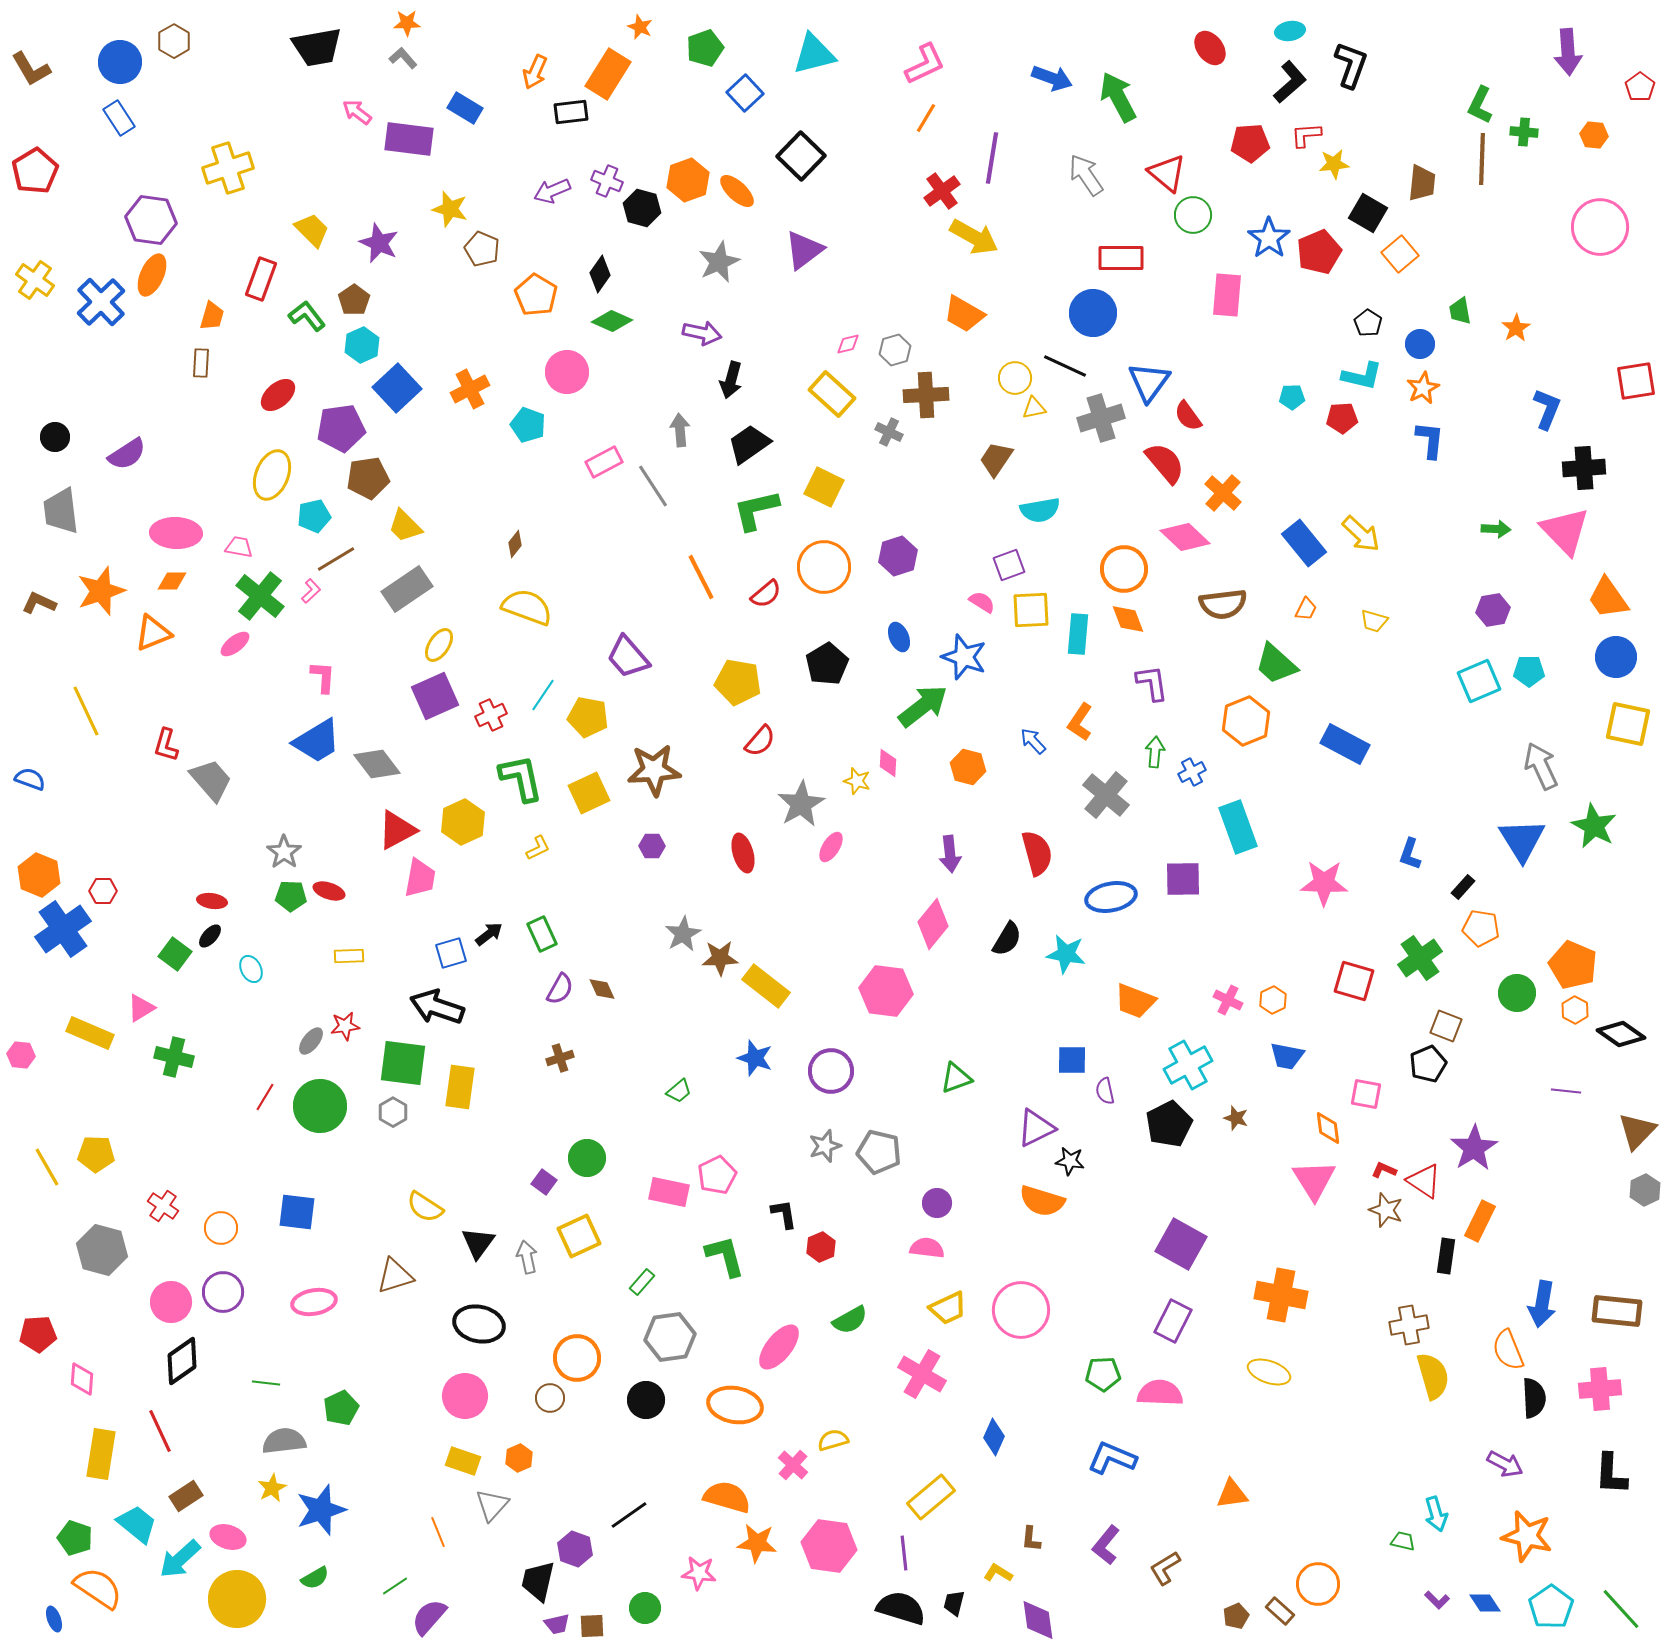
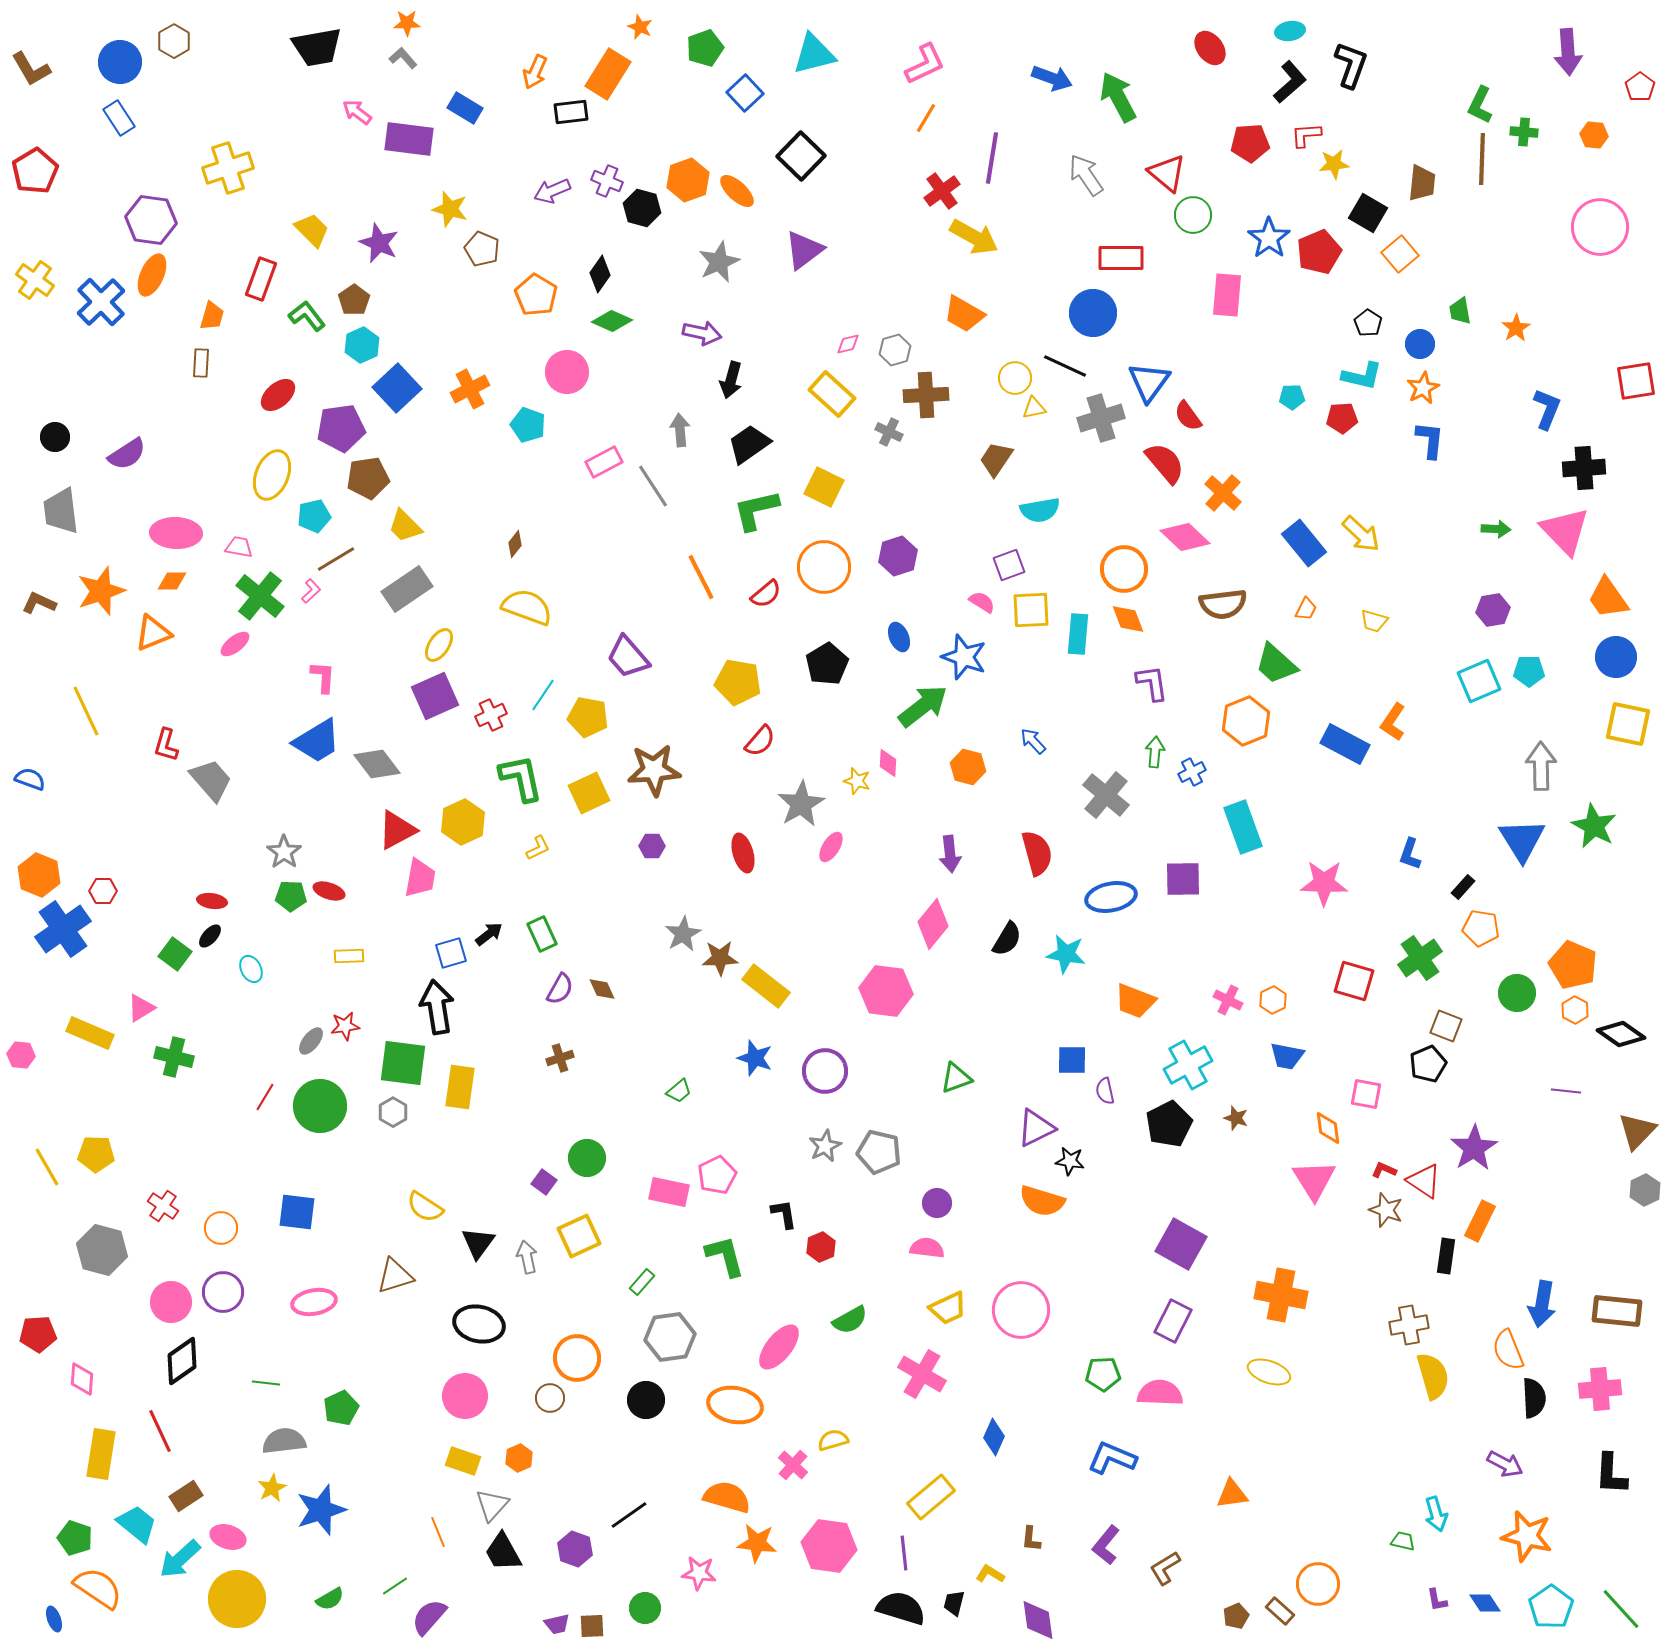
orange L-shape at (1080, 722): moved 313 px right
gray arrow at (1541, 766): rotated 24 degrees clockwise
cyan rectangle at (1238, 827): moved 5 px right
black arrow at (437, 1007): rotated 62 degrees clockwise
purple circle at (831, 1071): moved 6 px left
gray star at (825, 1146): rotated 8 degrees counterclockwise
yellow L-shape at (998, 1573): moved 8 px left, 1 px down
green semicircle at (315, 1578): moved 15 px right, 21 px down
black trapezoid at (538, 1581): moved 35 px left, 29 px up; rotated 42 degrees counterclockwise
purple L-shape at (1437, 1600): rotated 35 degrees clockwise
